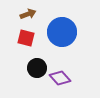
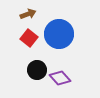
blue circle: moved 3 px left, 2 px down
red square: moved 3 px right; rotated 24 degrees clockwise
black circle: moved 2 px down
